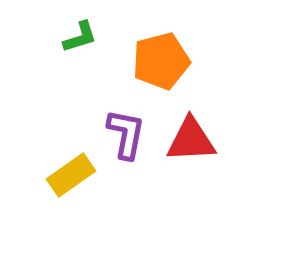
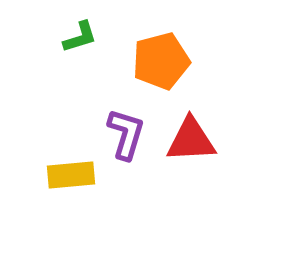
purple L-shape: rotated 6 degrees clockwise
yellow rectangle: rotated 30 degrees clockwise
